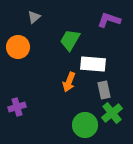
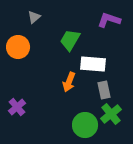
purple cross: rotated 24 degrees counterclockwise
green cross: moved 1 px left, 1 px down
